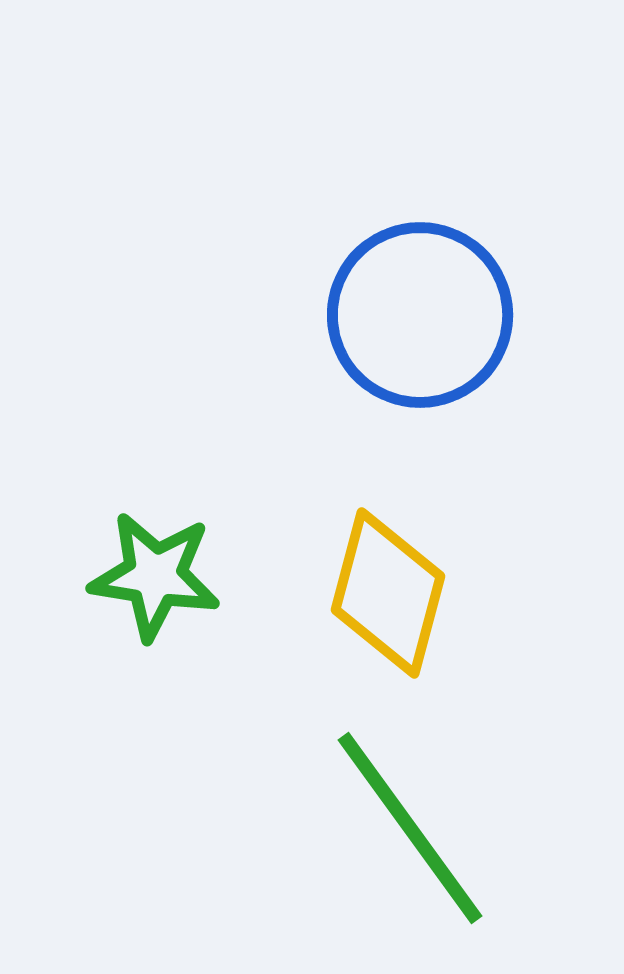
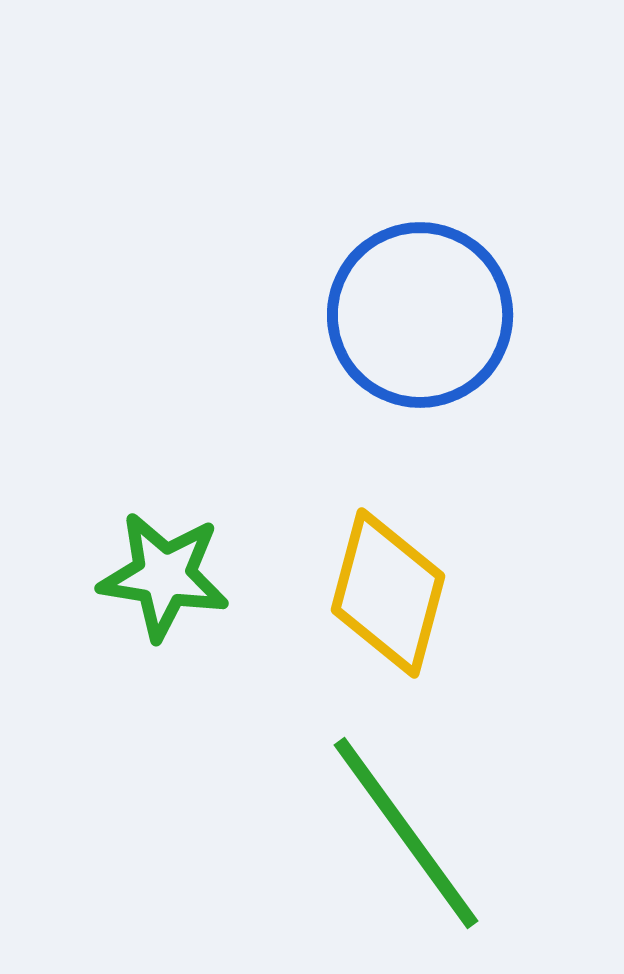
green star: moved 9 px right
green line: moved 4 px left, 5 px down
